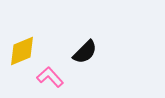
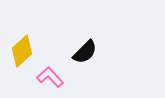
yellow diamond: rotated 20 degrees counterclockwise
